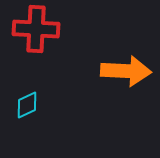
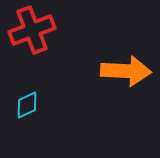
red cross: moved 4 px left, 1 px down; rotated 24 degrees counterclockwise
